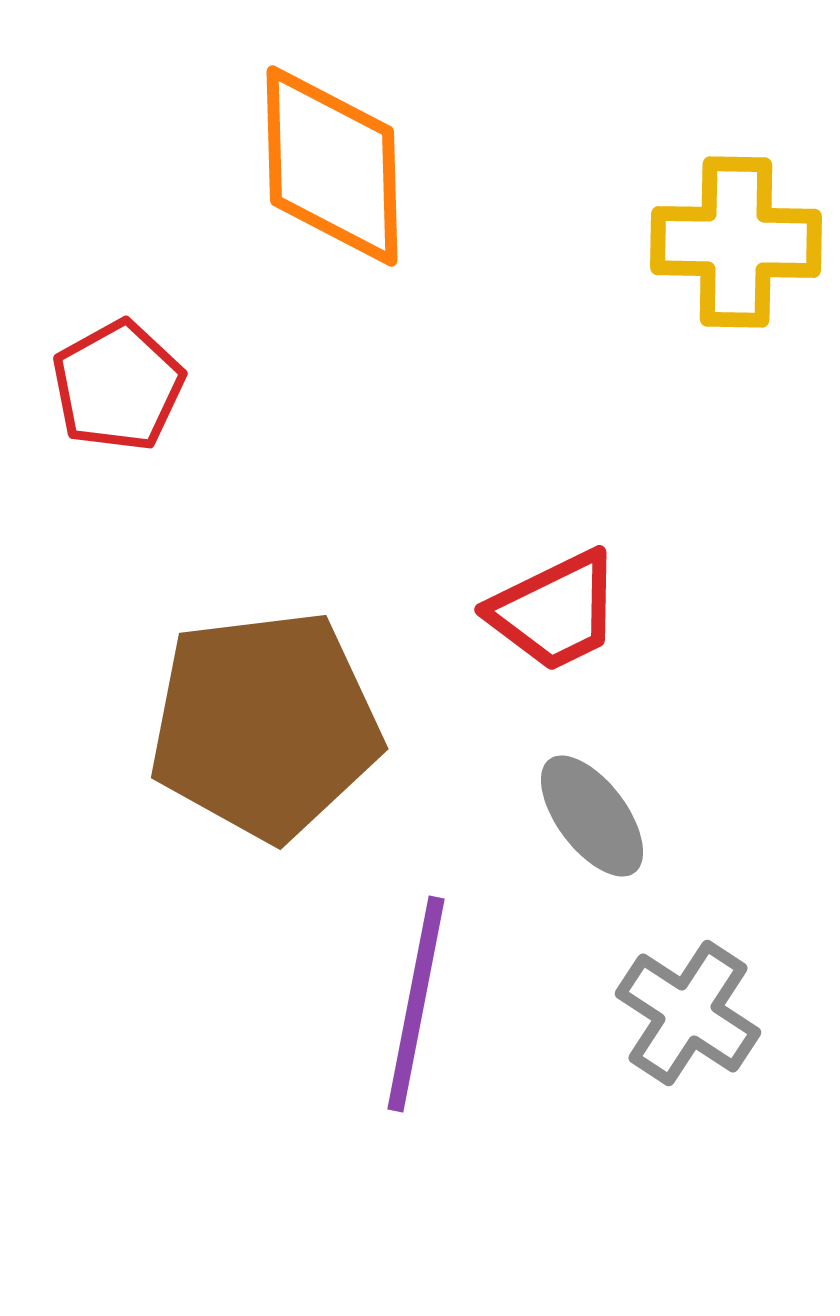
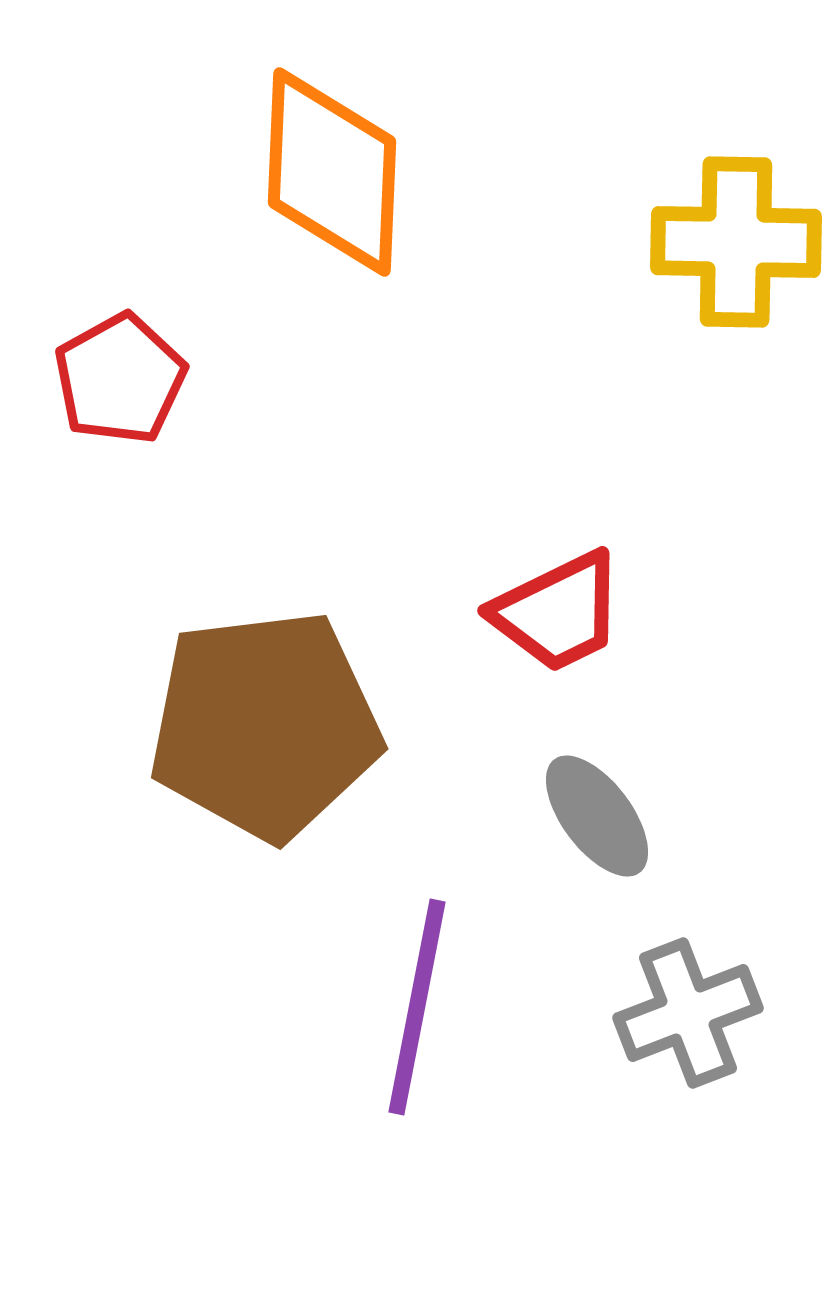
orange diamond: moved 6 px down; rotated 4 degrees clockwise
red pentagon: moved 2 px right, 7 px up
red trapezoid: moved 3 px right, 1 px down
gray ellipse: moved 5 px right
purple line: moved 1 px right, 3 px down
gray cross: rotated 36 degrees clockwise
